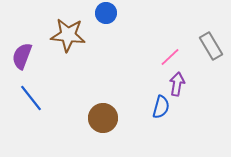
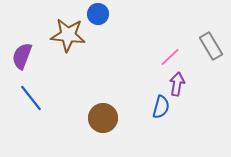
blue circle: moved 8 px left, 1 px down
